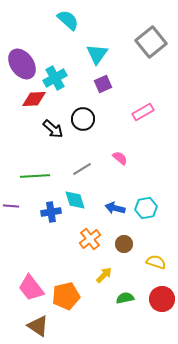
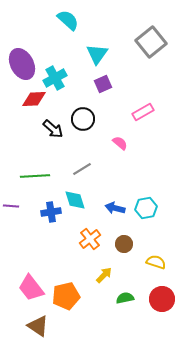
purple ellipse: rotated 8 degrees clockwise
pink semicircle: moved 15 px up
